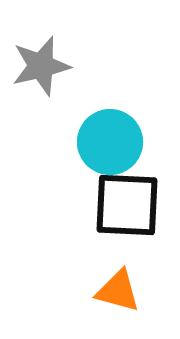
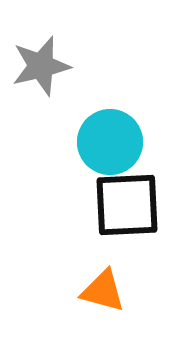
black square: rotated 6 degrees counterclockwise
orange triangle: moved 15 px left
